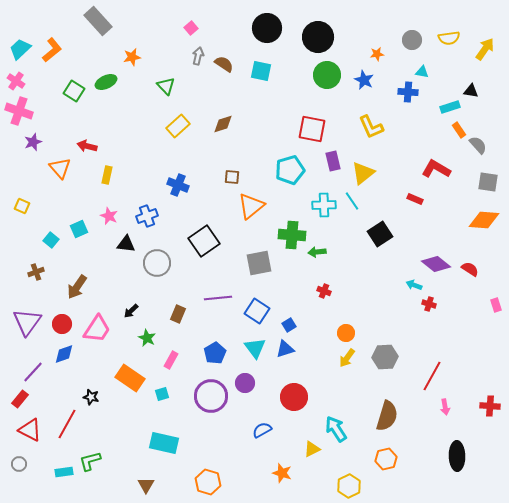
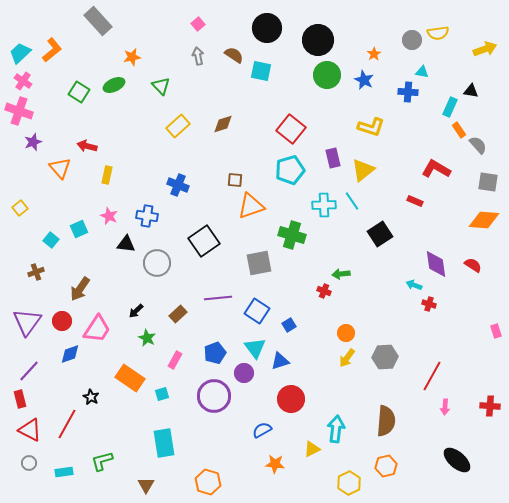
pink square at (191, 28): moved 7 px right, 4 px up
black circle at (318, 37): moved 3 px down
yellow semicircle at (449, 38): moved 11 px left, 5 px up
cyan trapezoid at (20, 49): moved 4 px down
yellow arrow at (485, 49): rotated 35 degrees clockwise
orange star at (377, 54): moved 3 px left; rotated 24 degrees counterclockwise
gray arrow at (198, 56): rotated 24 degrees counterclockwise
brown semicircle at (224, 64): moved 10 px right, 9 px up
pink cross at (16, 81): moved 7 px right
green ellipse at (106, 82): moved 8 px right, 3 px down
green triangle at (166, 86): moved 5 px left
green square at (74, 91): moved 5 px right, 1 px down
cyan rectangle at (450, 107): rotated 48 degrees counterclockwise
yellow L-shape at (371, 127): rotated 48 degrees counterclockwise
red square at (312, 129): moved 21 px left; rotated 28 degrees clockwise
purple rectangle at (333, 161): moved 3 px up
yellow triangle at (363, 173): moved 3 px up
brown square at (232, 177): moved 3 px right, 3 px down
red rectangle at (415, 199): moved 2 px down
yellow square at (22, 206): moved 2 px left, 2 px down; rotated 28 degrees clockwise
orange triangle at (251, 206): rotated 20 degrees clockwise
blue cross at (147, 216): rotated 30 degrees clockwise
green cross at (292, 235): rotated 12 degrees clockwise
green arrow at (317, 252): moved 24 px right, 22 px down
purple diamond at (436, 264): rotated 44 degrees clockwise
red semicircle at (470, 269): moved 3 px right, 4 px up
brown arrow at (77, 287): moved 3 px right, 2 px down
pink rectangle at (496, 305): moved 26 px down
black arrow at (131, 311): moved 5 px right
brown rectangle at (178, 314): rotated 24 degrees clockwise
red circle at (62, 324): moved 3 px up
blue triangle at (285, 349): moved 5 px left, 12 px down
blue pentagon at (215, 353): rotated 10 degrees clockwise
blue diamond at (64, 354): moved 6 px right
pink rectangle at (171, 360): moved 4 px right
purple line at (33, 372): moved 4 px left, 1 px up
purple circle at (245, 383): moved 1 px left, 10 px up
purple circle at (211, 396): moved 3 px right
black star at (91, 397): rotated 14 degrees clockwise
red circle at (294, 397): moved 3 px left, 2 px down
red rectangle at (20, 399): rotated 54 degrees counterclockwise
pink arrow at (445, 407): rotated 14 degrees clockwise
brown semicircle at (387, 416): moved 1 px left, 5 px down; rotated 12 degrees counterclockwise
cyan arrow at (336, 429): rotated 40 degrees clockwise
cyan rectangle at (164, 443): rotated 68 degrees clockwise
black ellipse at (457, 456): moved 4 px down; rotated 48 degrees counterclockwise
orange hexagon at (386, 459): moved 7 px down
green L-shape at (90, 461): moved 12 px right
gray circle at (19, 464): moved 10 px right, 1 px up
orange star at (282, 473): moved 7 px left, 9 px up; rotated 12 degrees counterclockwise
yellow hexagon at (349, 486): moved 3 px up
